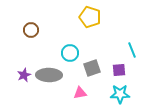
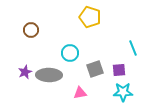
cyan line: moved 1 px right, 2 px up
gray square: moved 3 px right, 1 px down
purple star: moved 1 px right, 3 px up
cyan star: moved 3 px right, 2 px up
